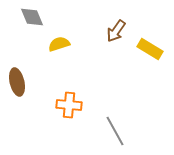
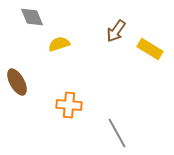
brown ellipse: rotated 16 degrees counterclockwise
gray line: moved 2 px right, 2 px down
